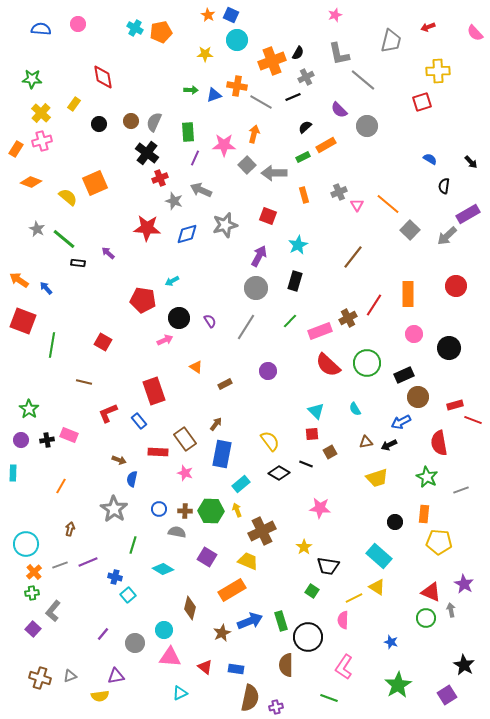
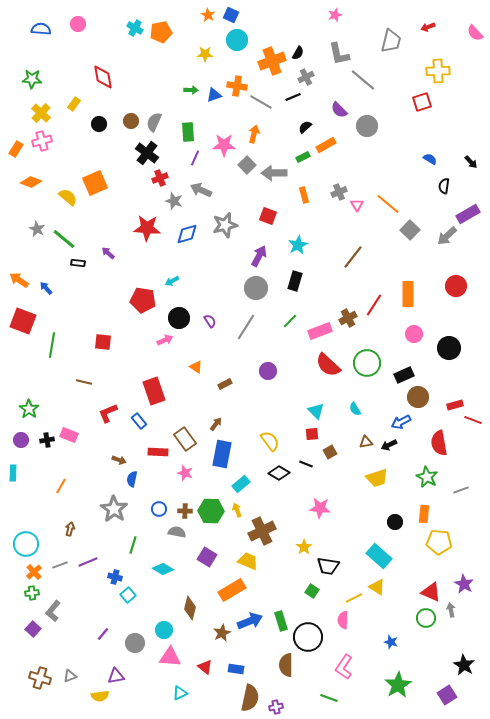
red square at (103, 342): rotated 24 degrees counterclockwise
